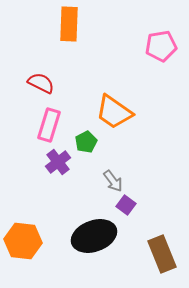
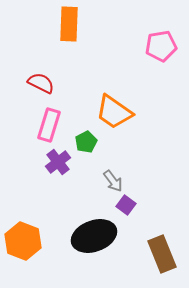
orange hexagon: rotated 15 degrees clockwise
